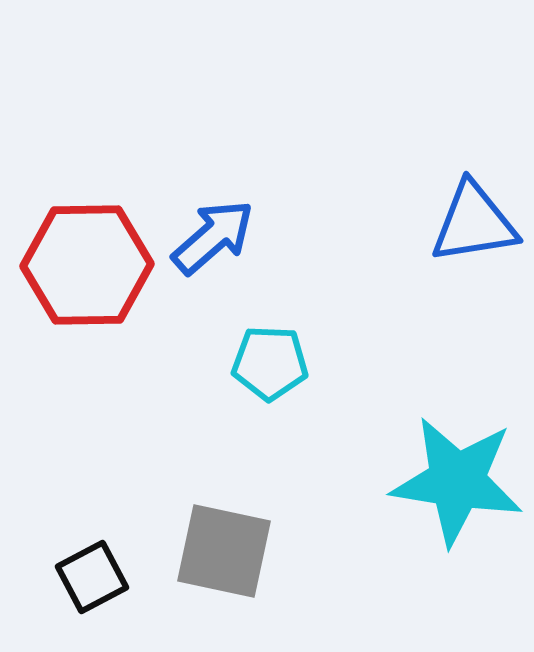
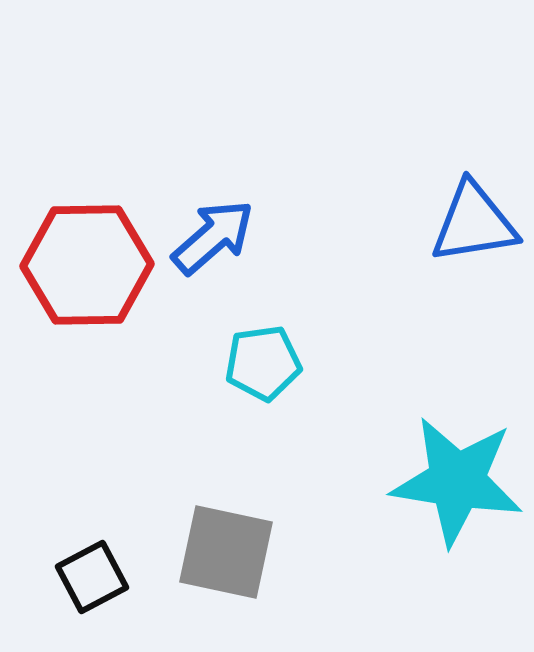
cyan pentagon: moved 7 px left; rotated 10 degrees counterclockwise
gray square: moved 2 px right, 1 px down
